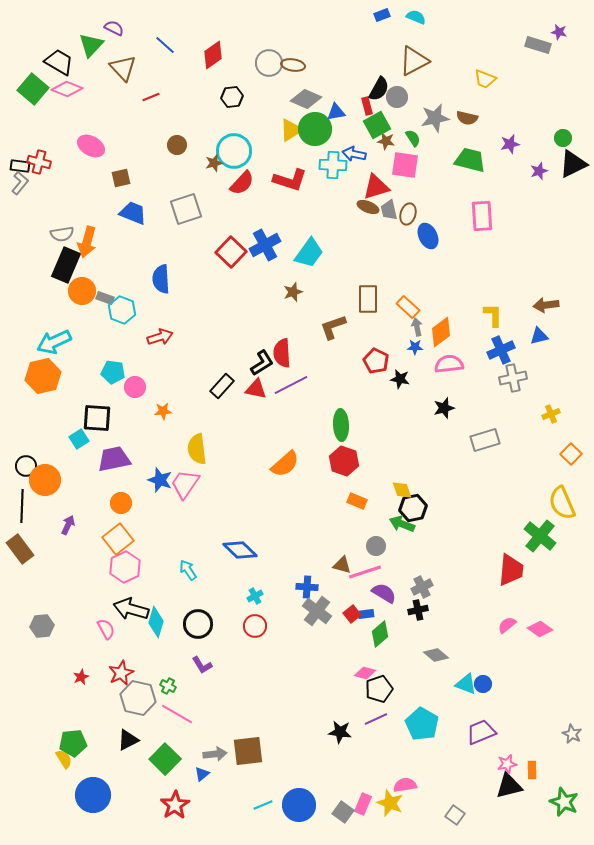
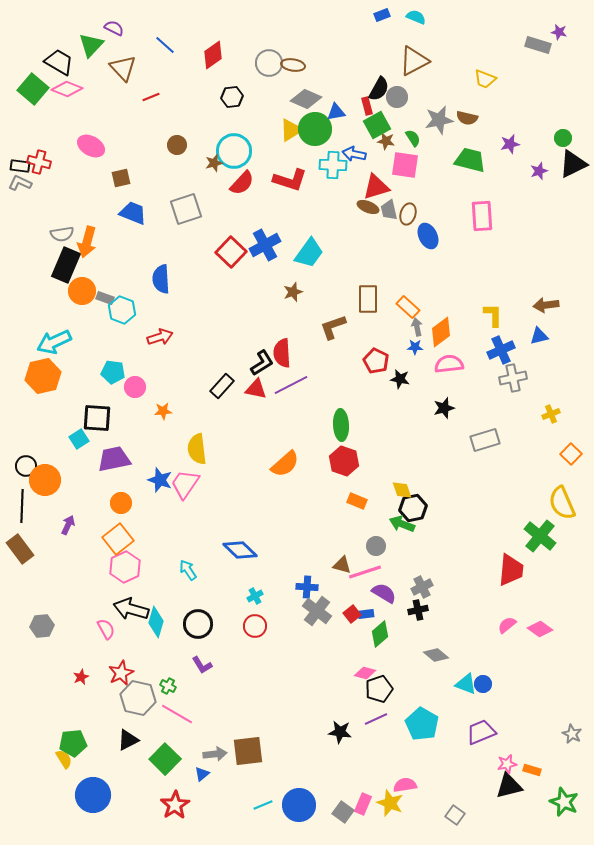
gray star at (435, 118): moved 4 px right, 2 px down
gray L-shape at (20, 183): rotated 105 degrees counterclockwise
orange rectangle at (532, 770): rotated 72 degrees counterclockwise
